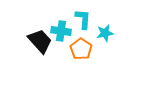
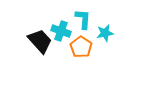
cyan cross: rotated 12 degrees clockwise
orange pentagon: moved 2 px up
